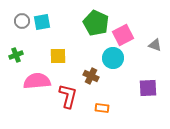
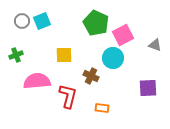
cyan square: moved 1 px up; rotated 12 degrees counterclockwise
yellow square: moved 6 px right, 1 px up
